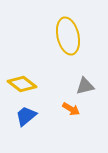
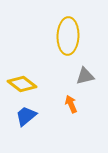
yellow ellipse: rotated 15 degrees clockwise
gray triangle: moved 10 px up
orange arrow: moved 5 px up; rotated 144 degrees counterclockwise
